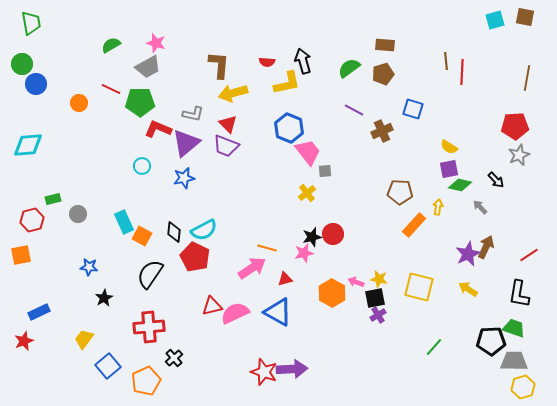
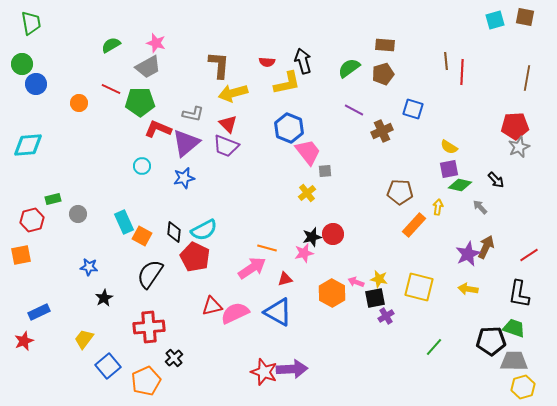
gray star at (519, 155): moved 8 px up
yellow arrow at (468, 289): rotated 24 degrees counterclockwise
purple cross at (378, 315): moved 8 px right, 1 px down
